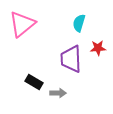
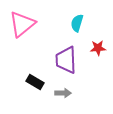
cyan semicircle: moved 2 px left
purple trapezoid: moved 5 px left, 1 px down
black rectangle: moved 1 px right
gray arrow: moved 5 px right
